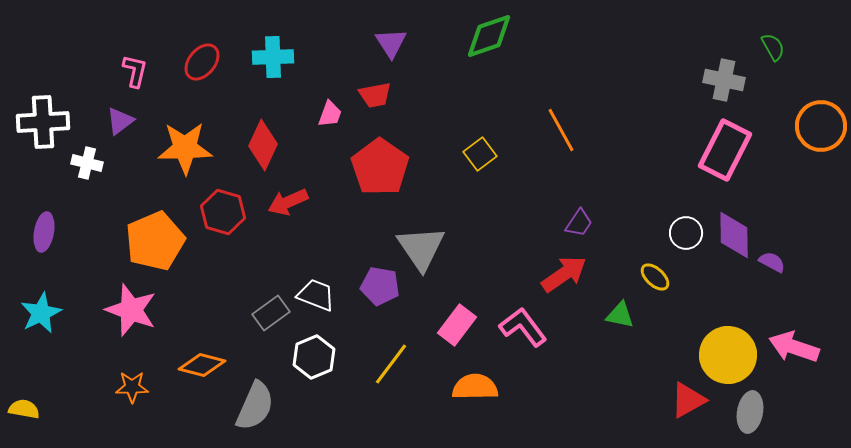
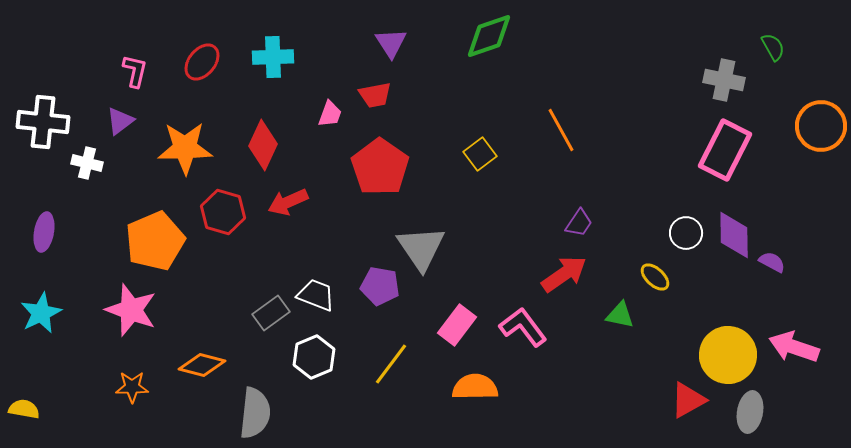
white cross at (43, 122): rotated 9 degrees clockwise
gray semicircle at (255, 406): moved 7 px down; rotated 18 degrees counterclockwise
